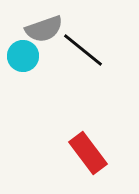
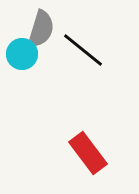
gray semicircle: moved 3 px left; rotated 54 degrees counterclockwise
cyan circle: moved 1 px left, 2 px up
